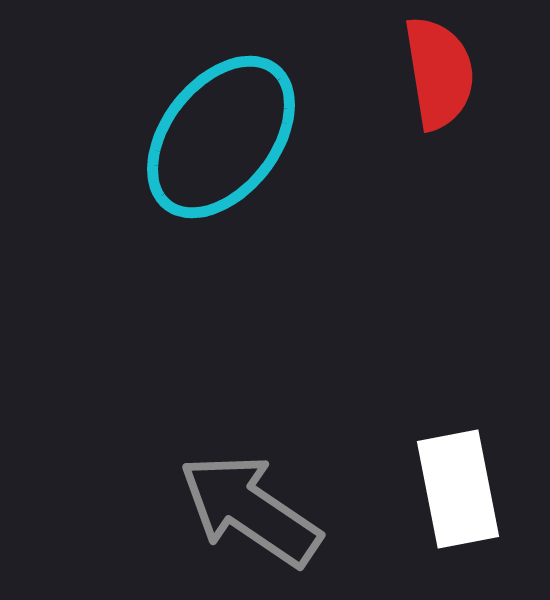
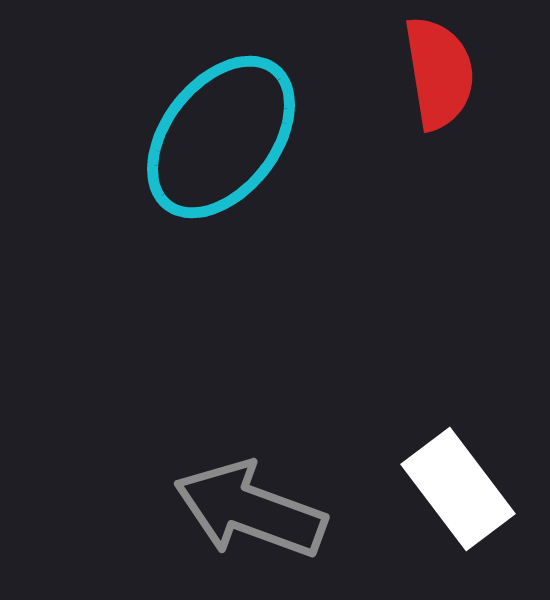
white rectangle: rotated 26 degrees counterclockwise
gray arrow: rotated 14 degrees counterclockwise
